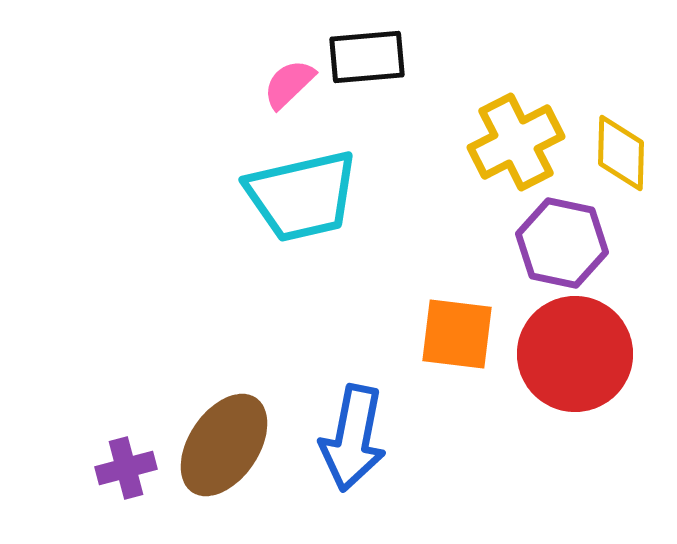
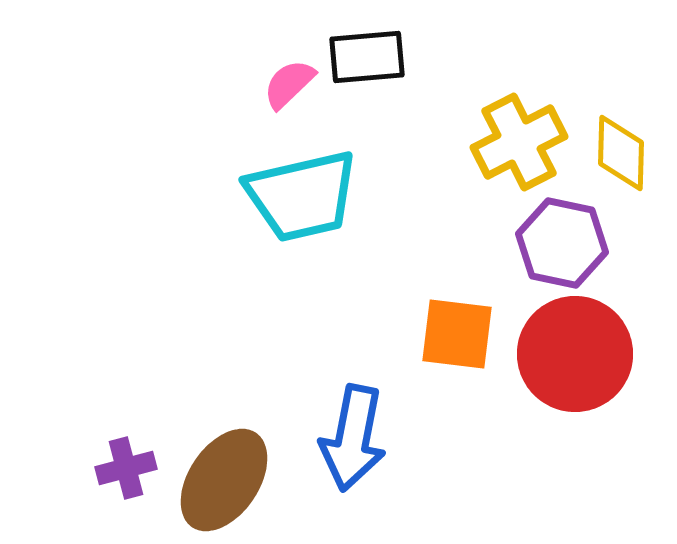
yellow cross: moved 3 px right
brown ellipse: moved 35 px down
